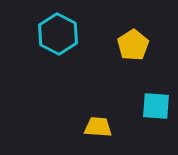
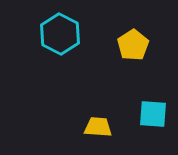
cyan hexagon: moved 2 px right
cyan square: moved 3 px left, 8 px down
